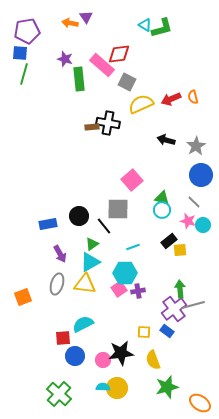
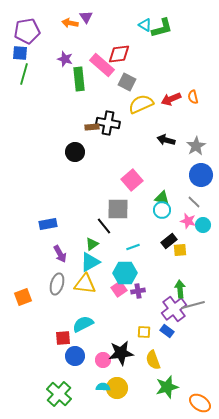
black circle at (79, 216): moved 4 px left, 64 px up
